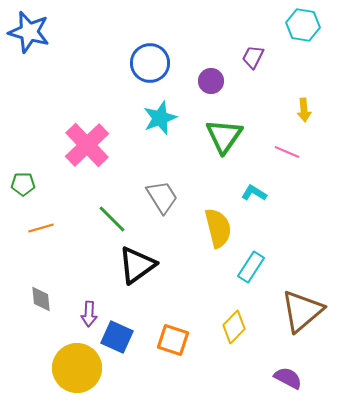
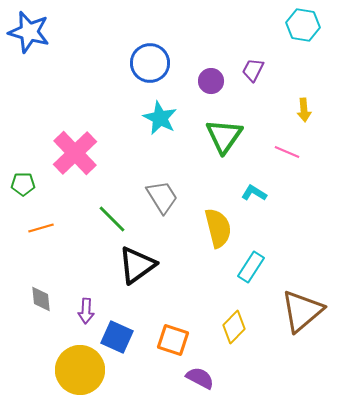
purple trapezoid: moved 13 px down
cyan star: rotated 24 degrees counterclockwise
pink cross: moved 12 px left, 8 px down
purple arrow: moved 3 px left, 3 px up
yellow circle: moved 3 px right, 2 px down
purple semicircle: moved 88 px left
